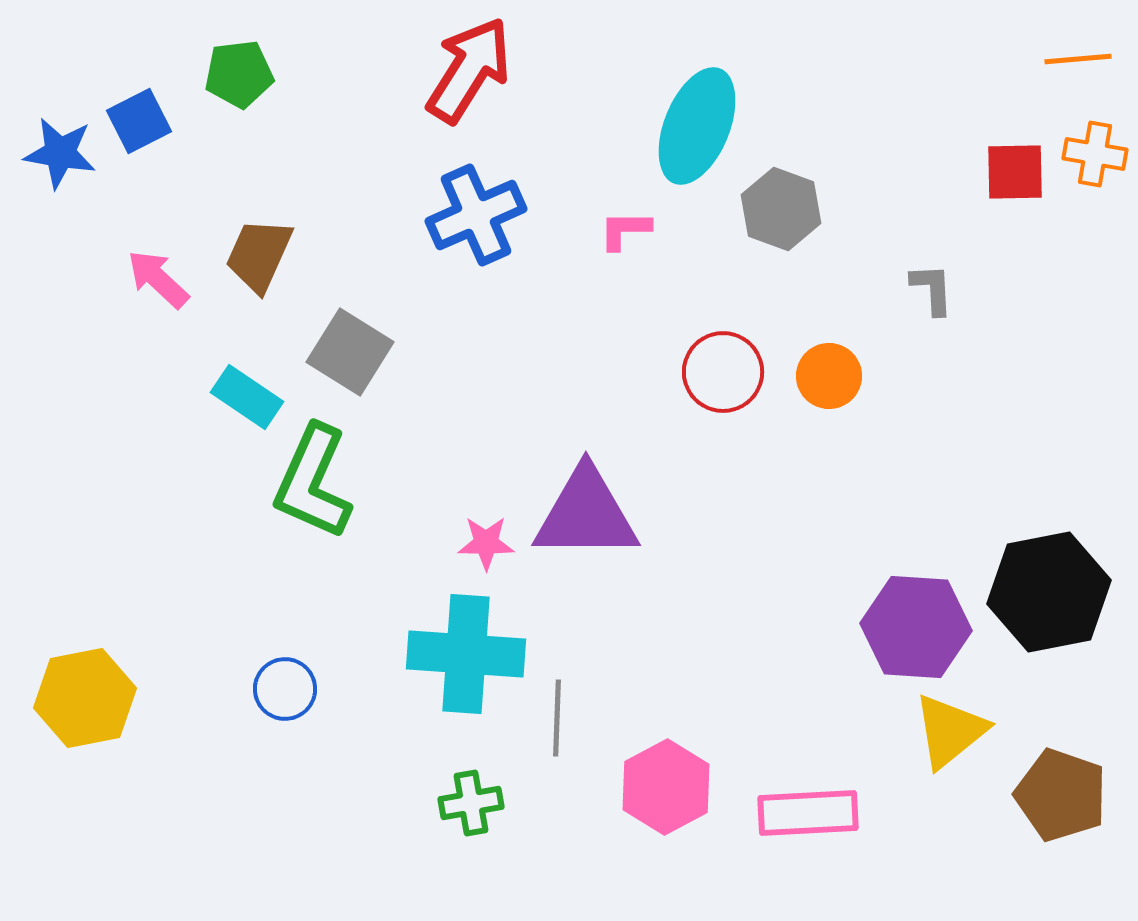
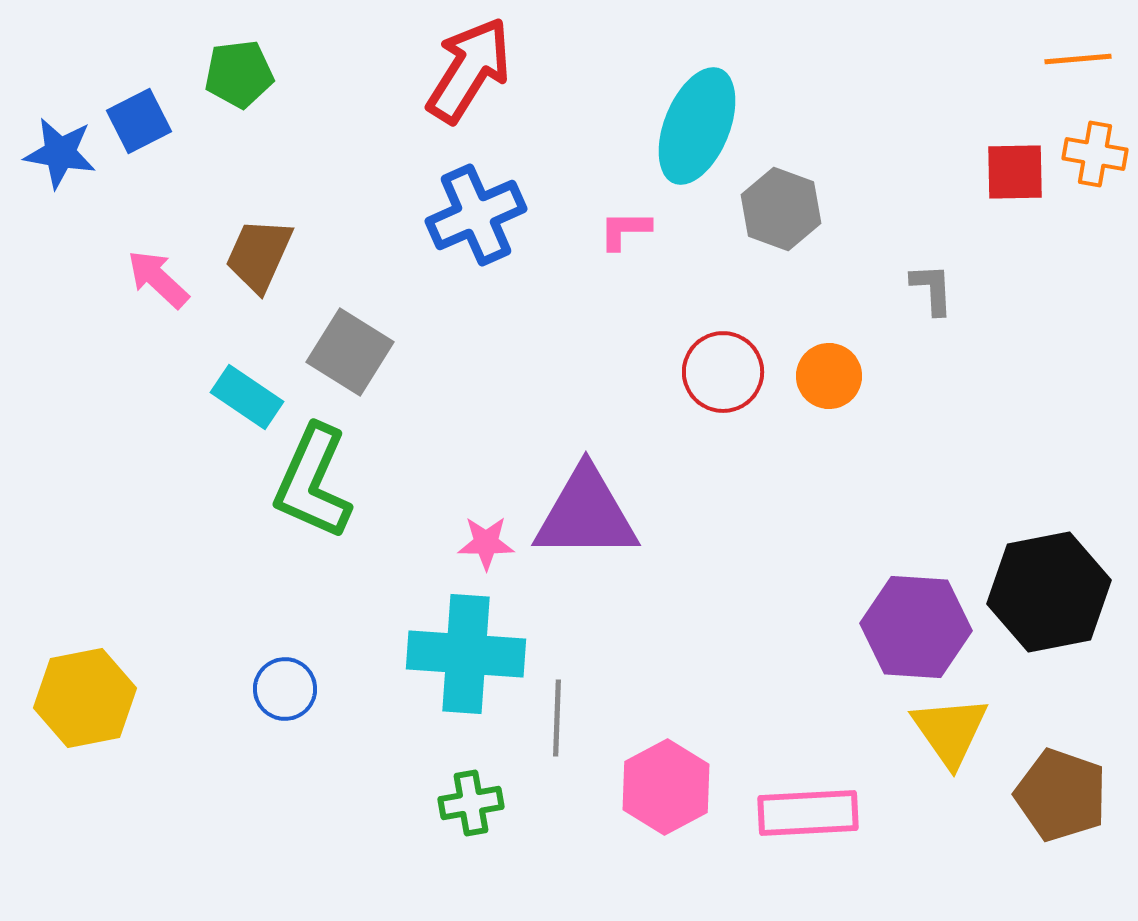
yellow triangle: rotated 26 degrees counterclockwise
